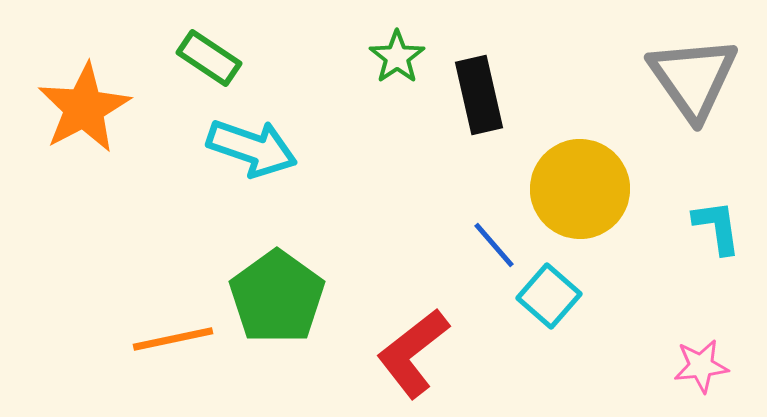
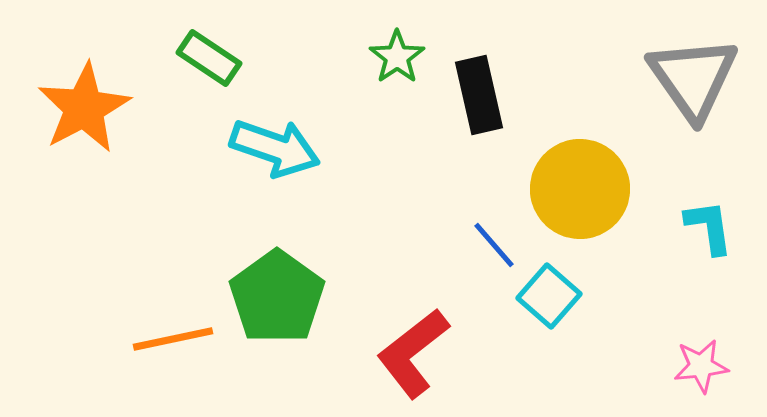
cyan arrow: moved 23 px right
cyan L-shape: moved 8 px left
